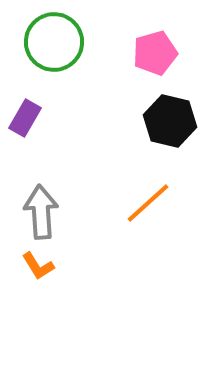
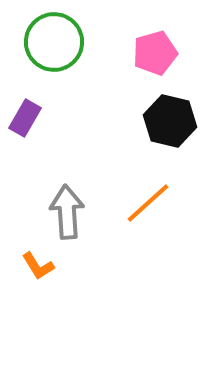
gray arrow: moved 26 px right
